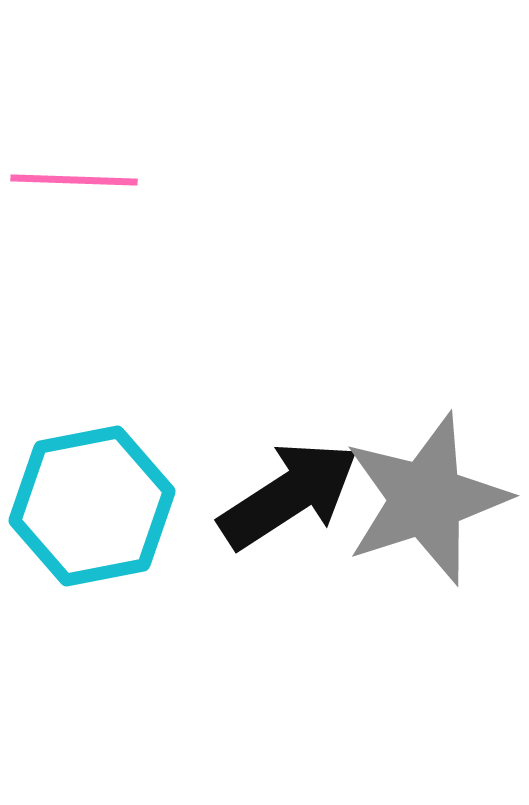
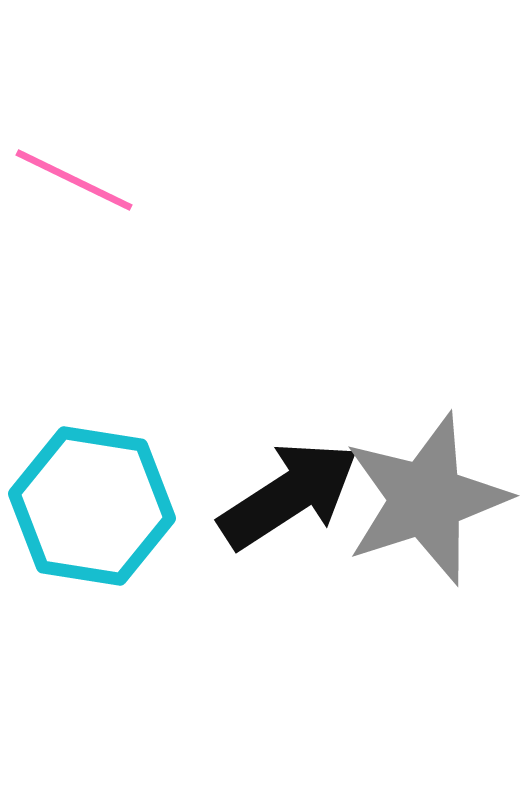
pink line: rotated 24 degrees clockwise
cyan hexagon: rotated 20 degrees clockwise
